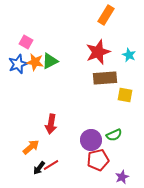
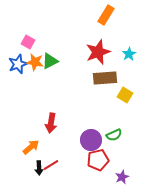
pink square: moved 2 px right
cyan star: moved 1 px up; rotated 16 degrees clockwise
yellow square: rotated 21 degrees clockwise
red arrow: moved 1 px up
black arrow: rotated 40 degrees counterclockwise
